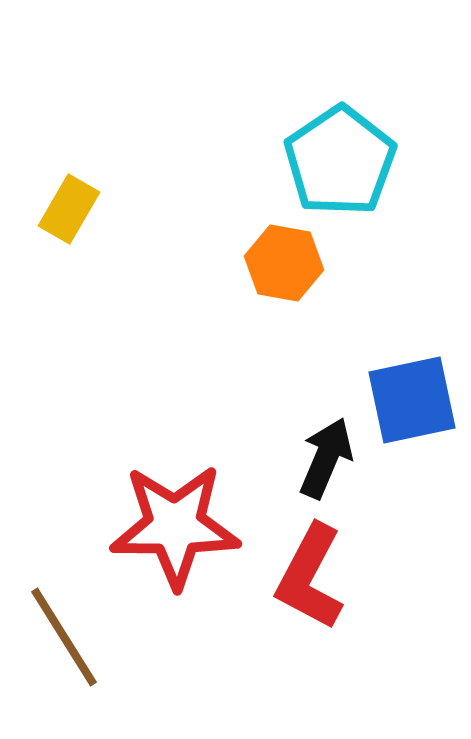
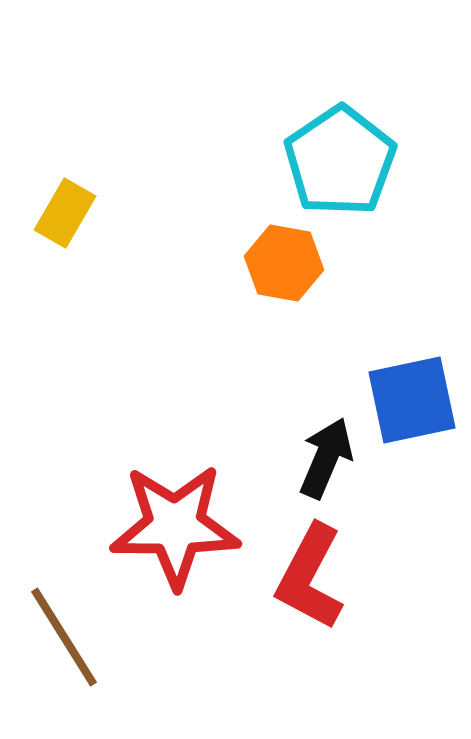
yellow rectangle: moved 4 px left, 4 px down
